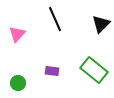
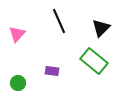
black line: moved 4 px right, 2 px down
black triangle: moved 4 px down
green rectangle: moved 9 px up
